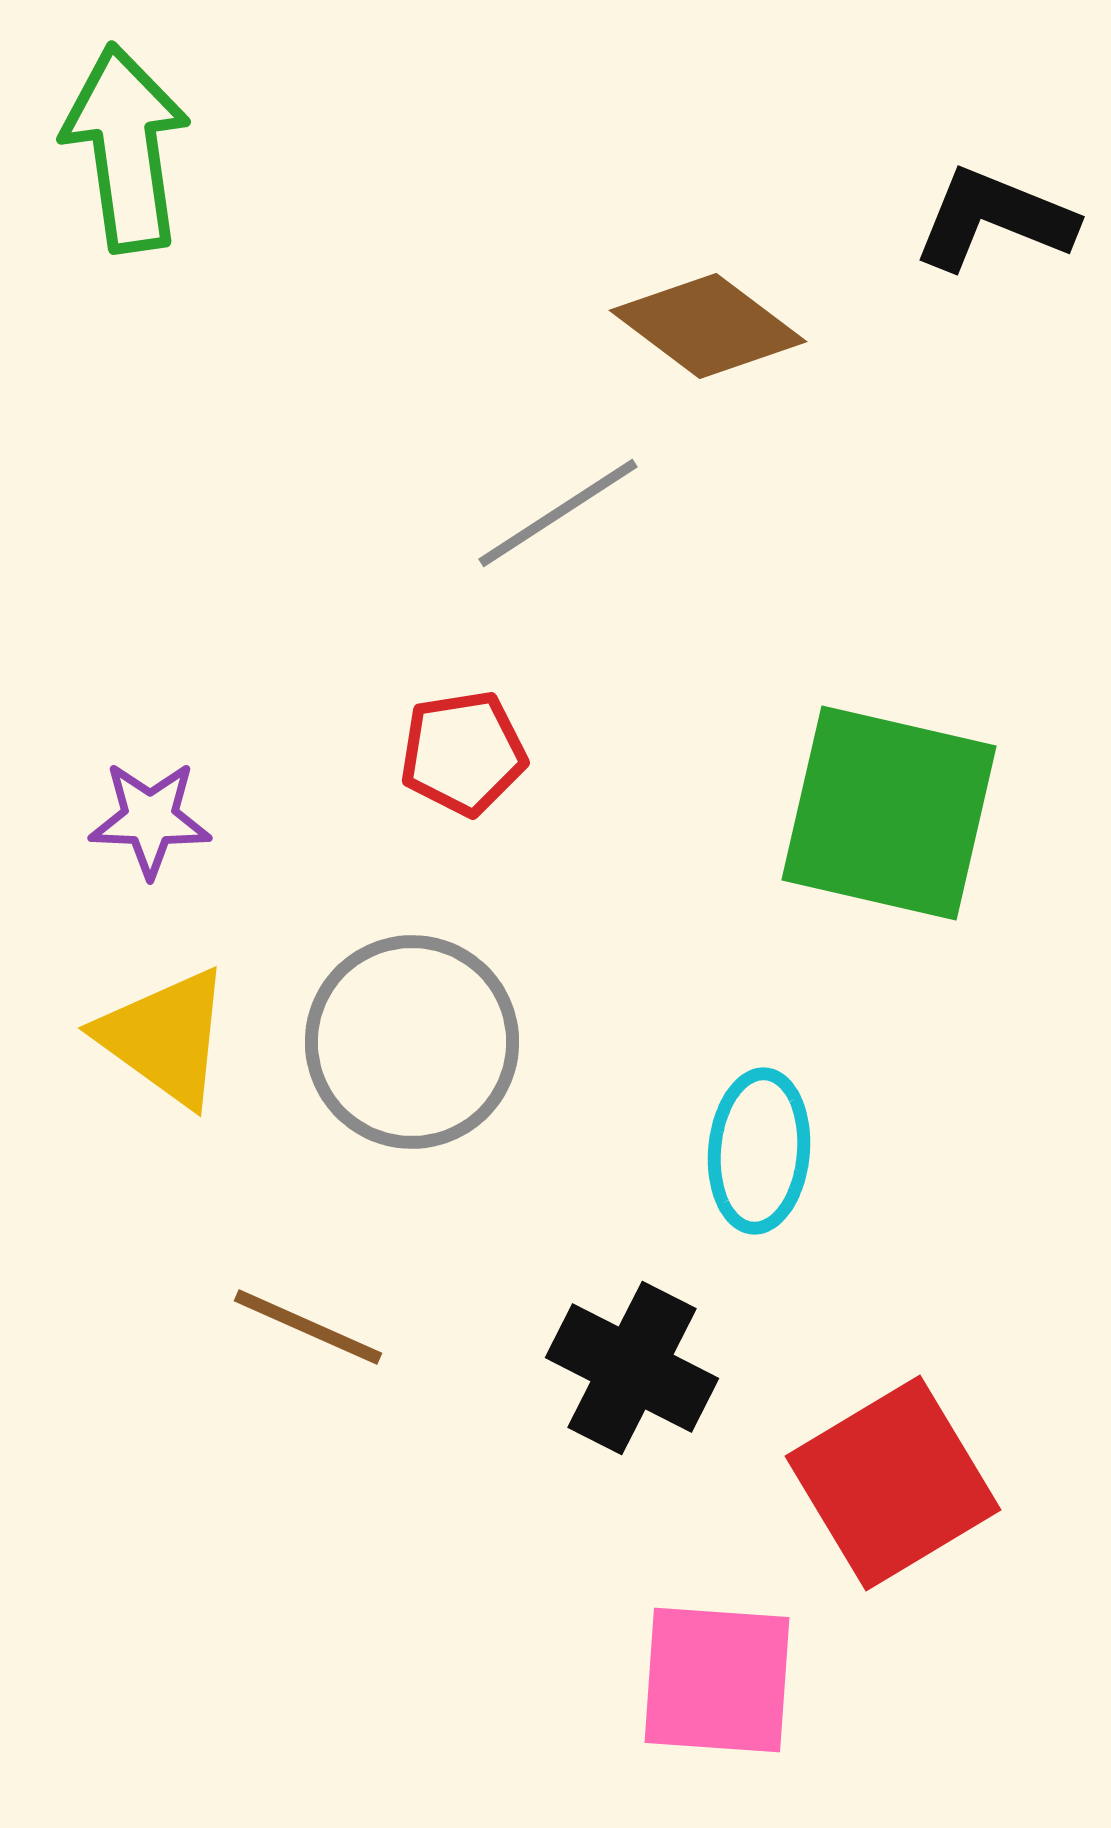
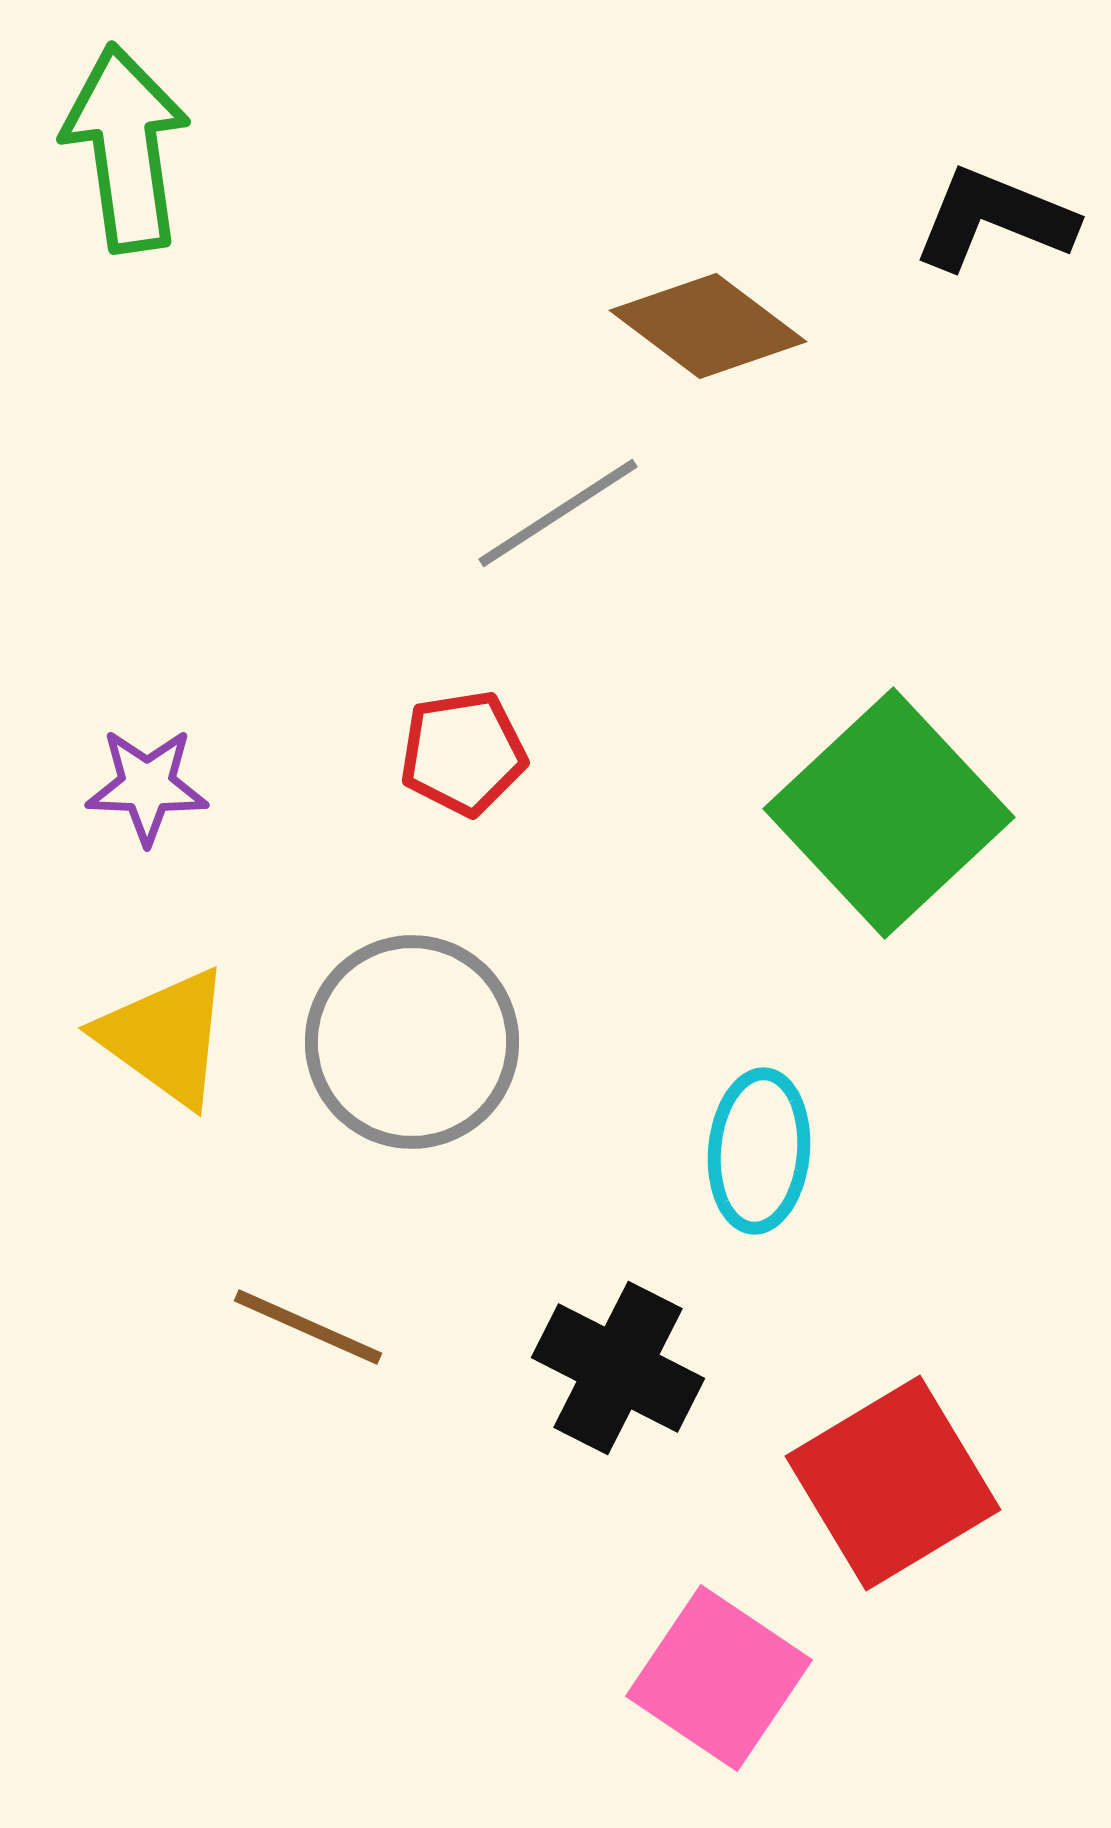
green square: rotated 34 degrees clockwise
purple star: moved 3 px left, 33 px up
black cross: moved 14 px left
pink square: moved 2 px right, 2 px up; rotated 30 degrees clockwise
